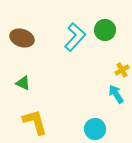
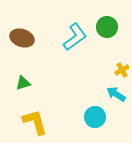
green circle: moved 2 px right, 3 px up
cyan L-shape: rotated 12 degrees clockwise
green triangle: rotated 42 degrees counterclockwise
cyan arrow: rotated 24 degrees counterclockwise
cyan circle: moved 12 px up
